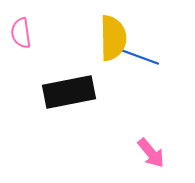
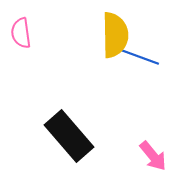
yellow semicircle: moved 2 px right, 3 px up
black rectangle: moved 44 px down; rotated 60 degrees clockwise
pink arrow: moved 2 px right, 3 px down
